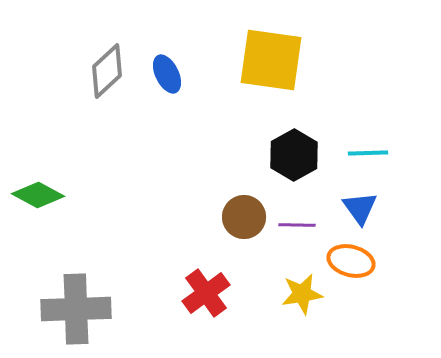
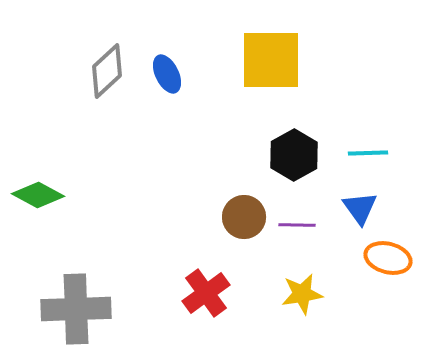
yellow square: rotated 8 degrees counterclockwise
orange ellipse: moved 37 px right, 3 px up
